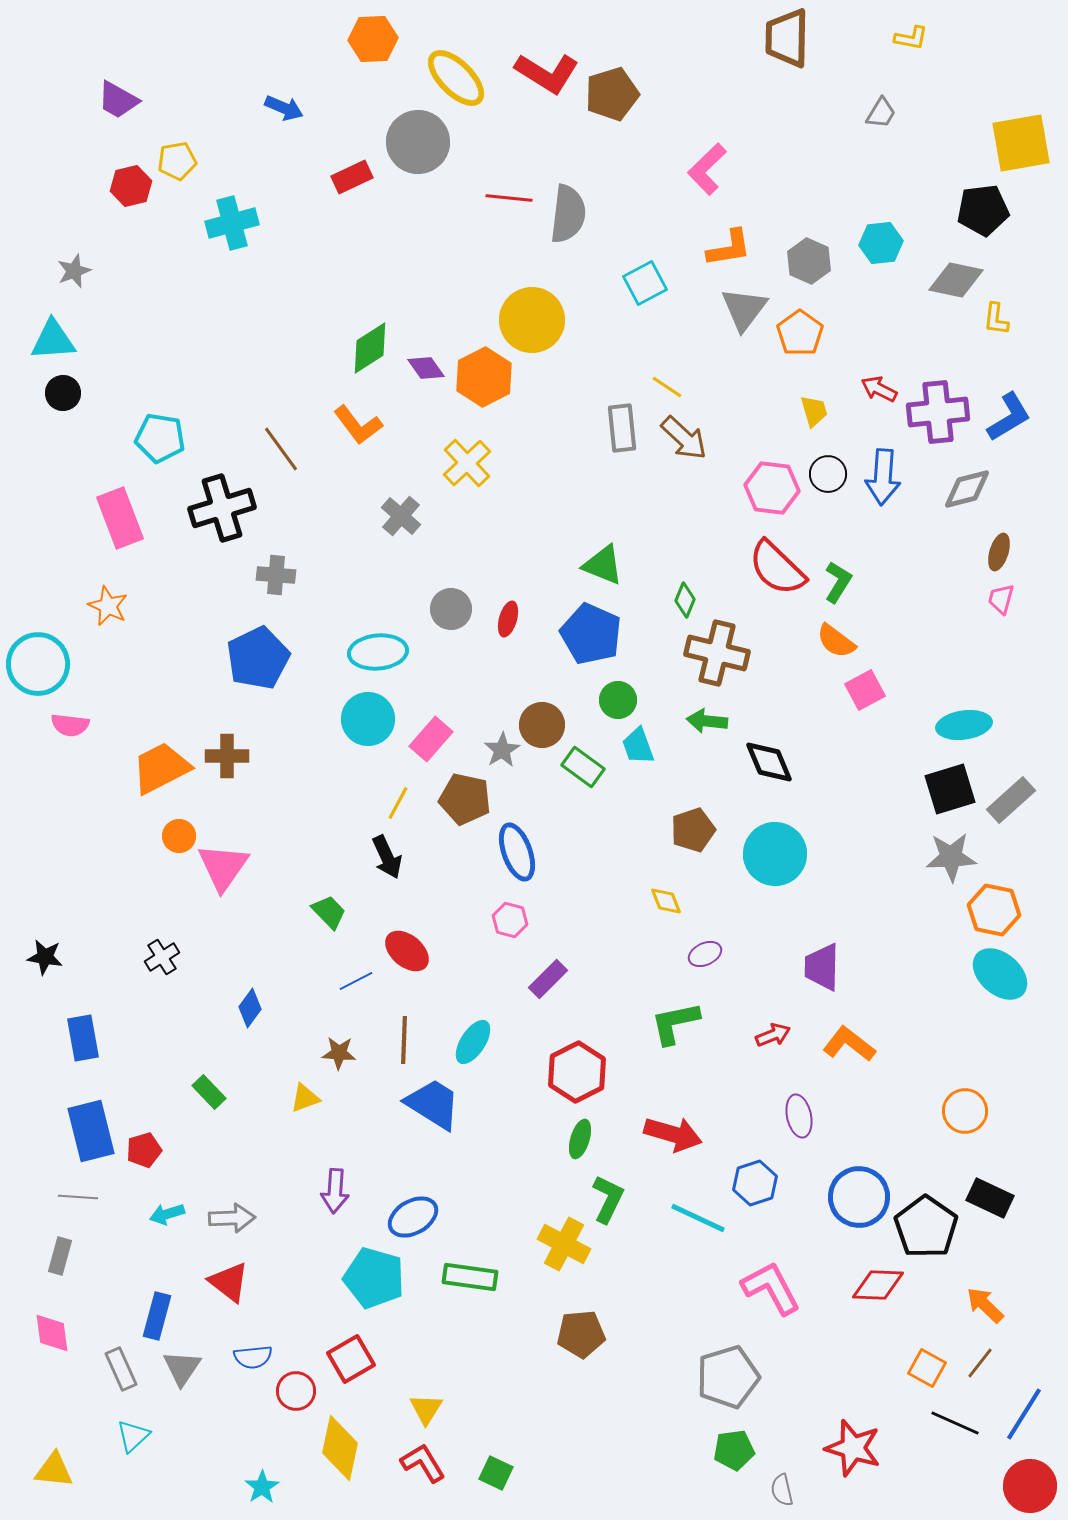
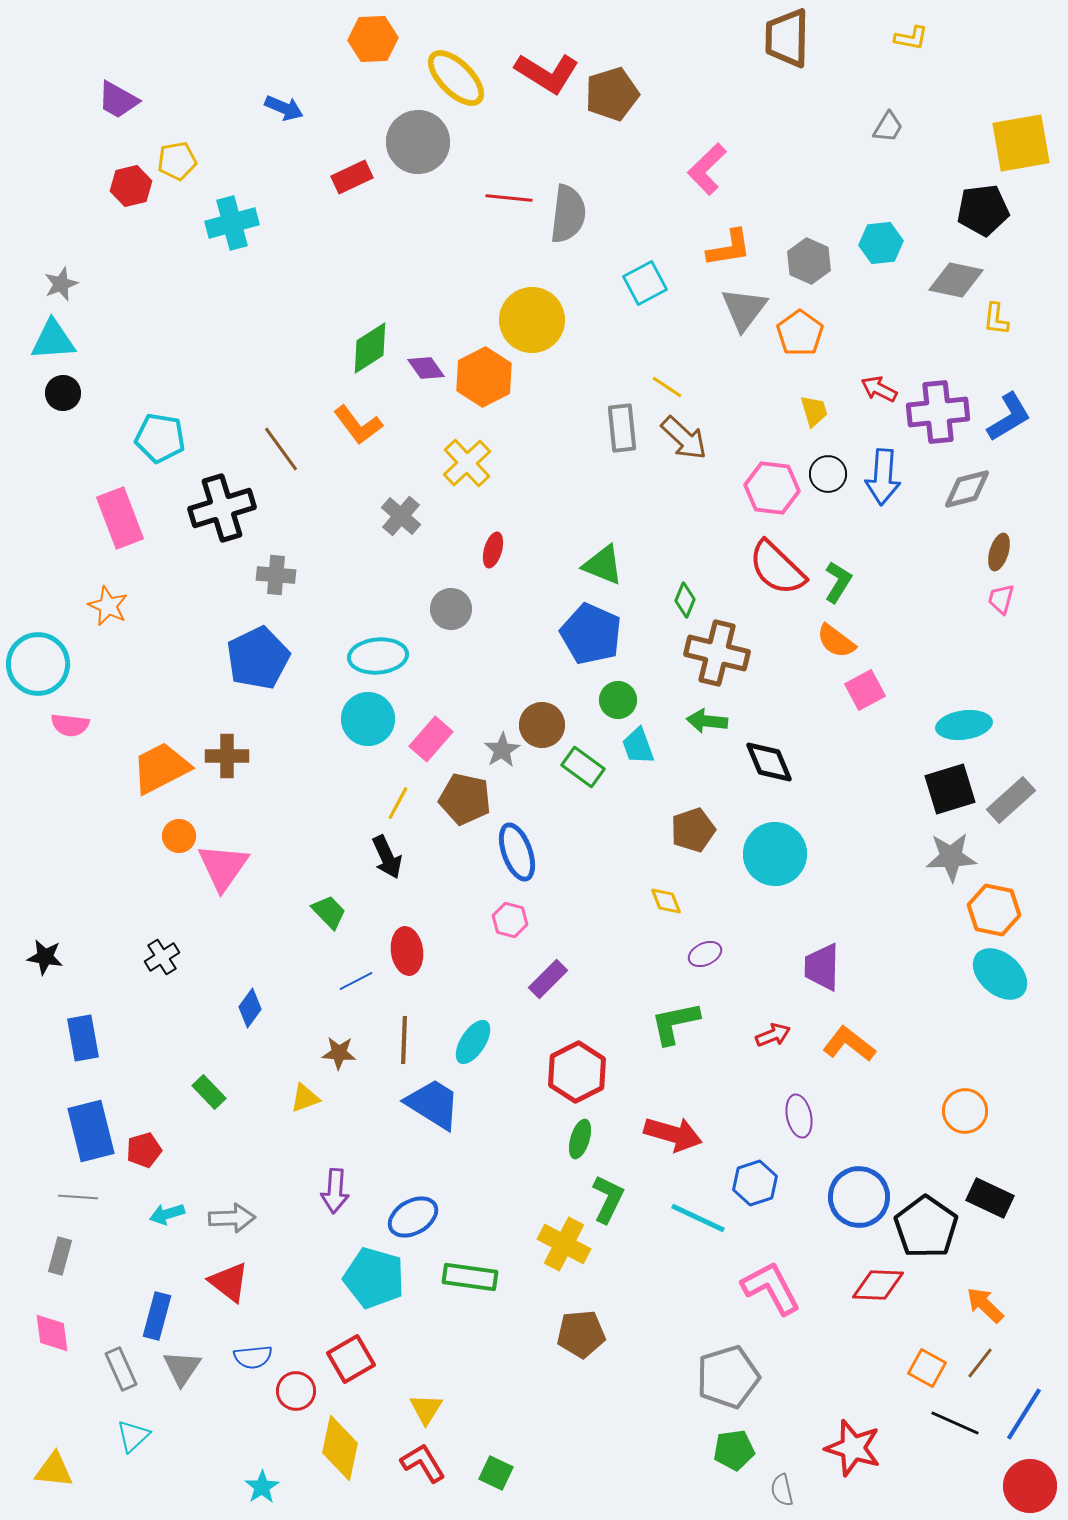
gray trapezoid at (881, 113): moved 7 px right, 14 px down
gray star at (74, 271): moved 13 px left, 13 px down
red ellipse at (508, 619): moved 15 px left, 69 px up
cyan ellipse at (378, 652): moved 4 px down
red ellipse at (407, 951): rotated 42 degrees clockwise
